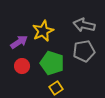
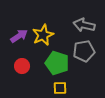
yellow star: moved 4 px down
purple arrow: moved 6 px up
green pentagon: moved 5 px right
yellow square: moved 4 px right; rotated 32 degrees clockwise
